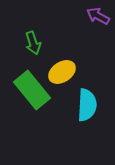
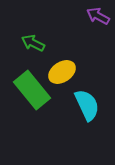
green arrow: rotated 135 degrees clockwise
cyan semicircle: rotated 28 degrees counterclockwise
